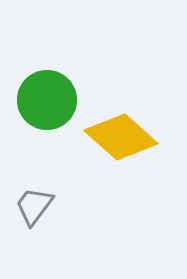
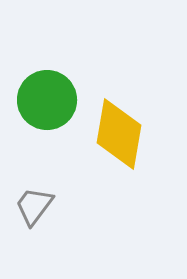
yellow diamond: moved 2 px left, 3 px up; rotated 58 degrees clockwise
